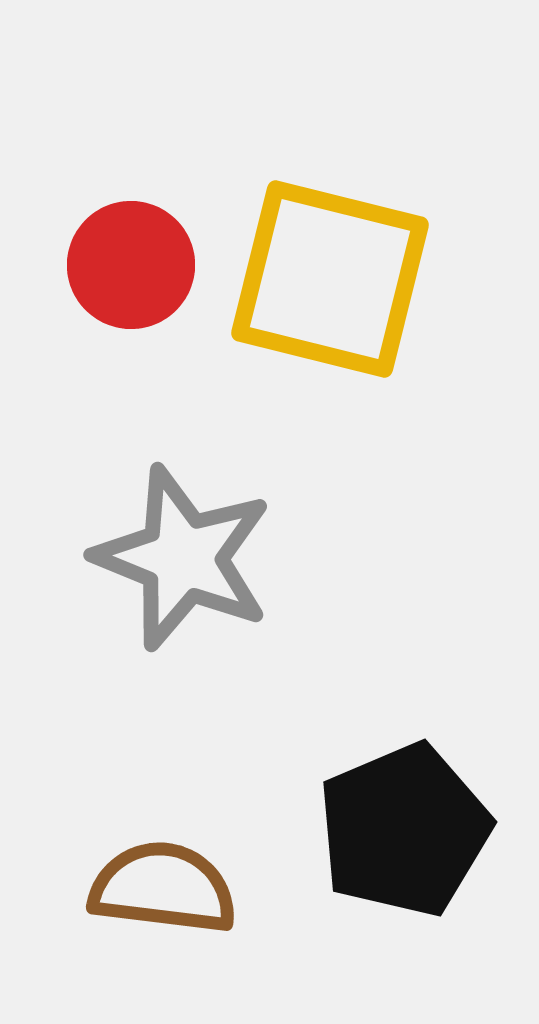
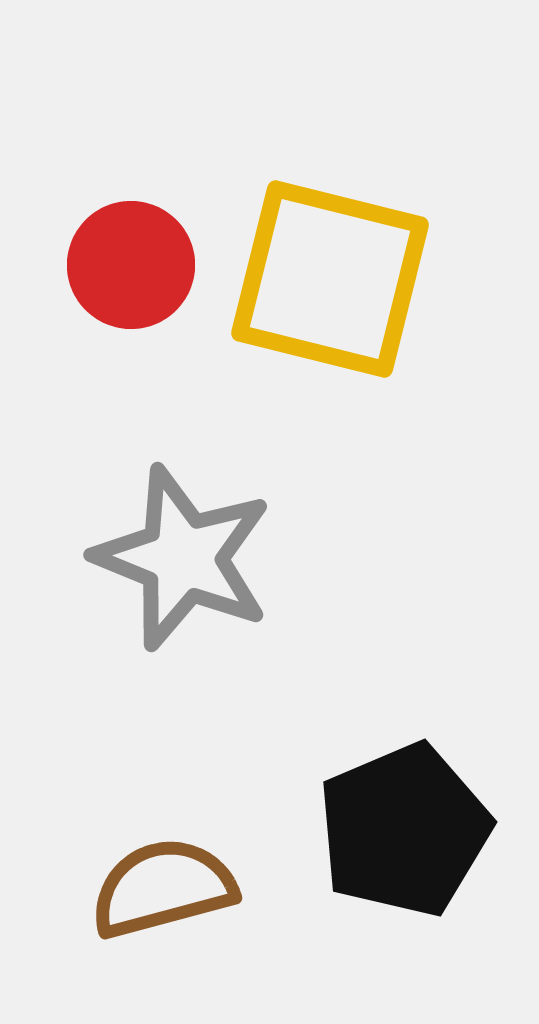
brown semicircle: rotated 22 degrees counterclockwise
